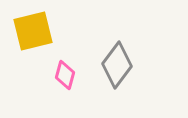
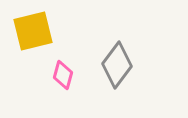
pink diamond: moved 2 px left
